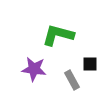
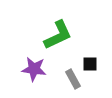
green L-shape: rotated 140 degrees clockwise
gray rectangle: moved 1 px right, 1 px up
